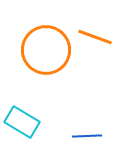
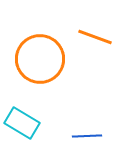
orange circle: moved 6 px left, 9 px down
cyan rectangle: moved 1 px down
